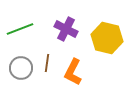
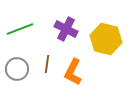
yellow hexagon: moved 1 px left, 1 px down
brown line: moved 1 px down
gray circle: moved 4 px left, 1 px down
